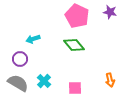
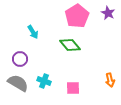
purple star: moved 2 px left, 1 px down; rotated 16 degrees clockwise
pink pentagon: rotated 15 degrees clockwise
cyan arrow: moved 7 px up; rotated 104 degrees counterclockwise
green diamond: moved 4 px left
cyan cross: rotated 24 degrees counterclockwise
pink square: moved 2 px left
